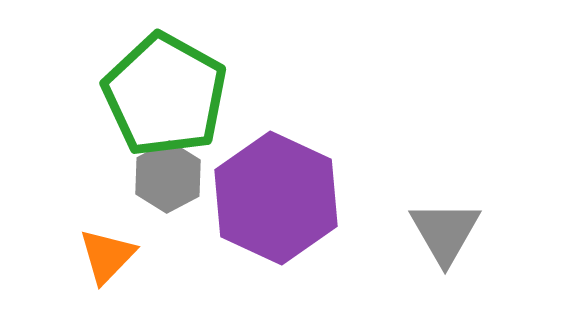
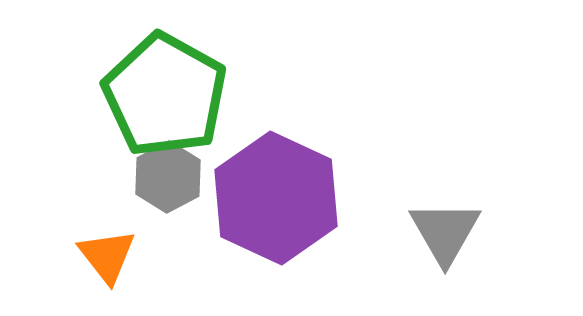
orange triangle: rotated 22 degrees counterclockwise
